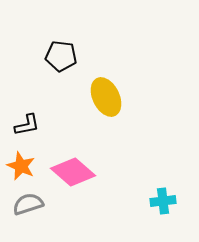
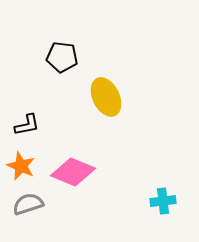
black pentagon: moved 1 px right, 1 px down
pink diamond: rotated 18 degrees counterclockwise
